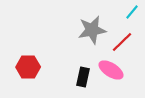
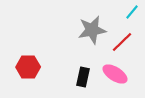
pink ellipse: moved 4 px right, 4 px down
